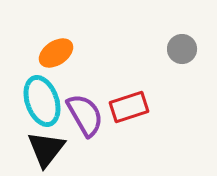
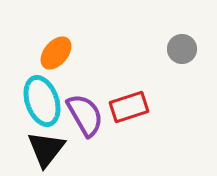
orange ellipse: rotated 16 degrees counterclockwise
